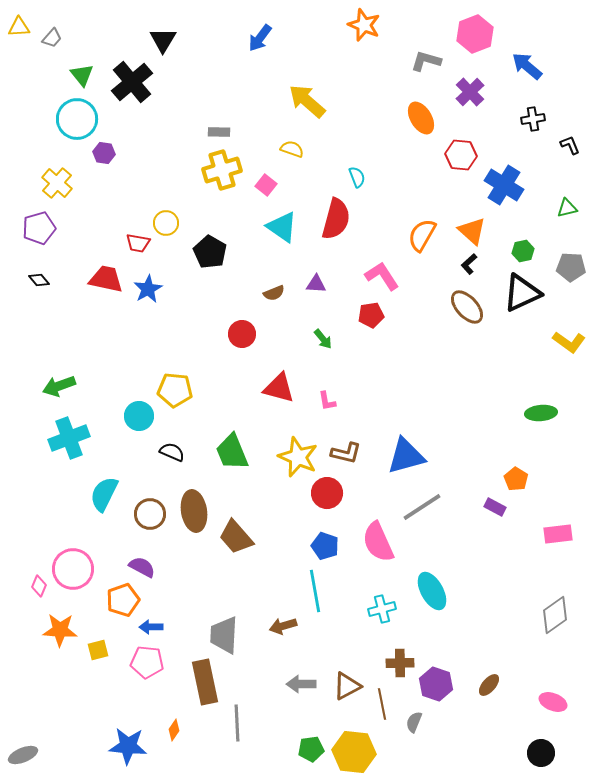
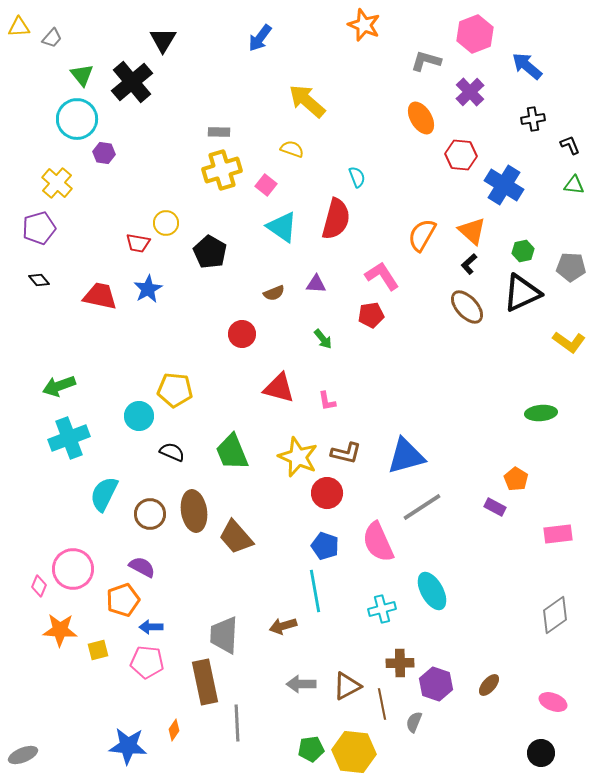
green triangle at (567, 208): moved 7 px right, 23 px up; rotated 20 degrees clockwise
red trapezoid at (106, 279): moved 6 px left, 17 px down
